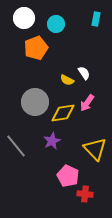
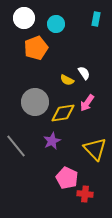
pink pentagon: moved 1 px left, 2 px down
